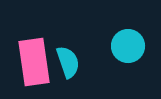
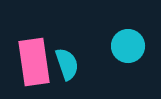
cyan semicircle: moved 1 px left, 2 px down
